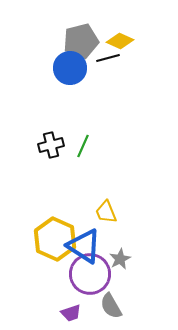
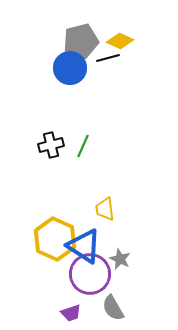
yellow trapezoid: moved 1 px left, 3 px up; rotated 15 degrees clockwise
gray star: rotated 20 degrees counterclockwise
gray semicircle: moved 2 px right, 2 px down
